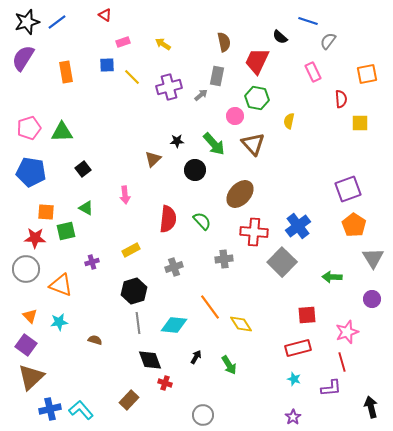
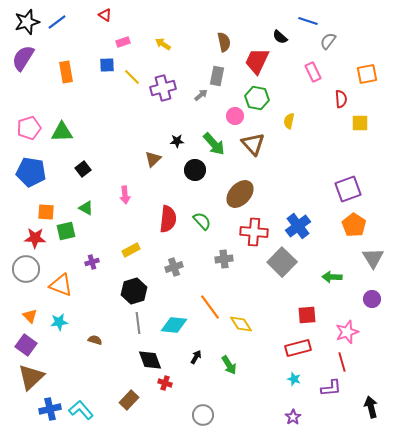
purple cross at (169, 87): moved 6 px left, 1 px down
